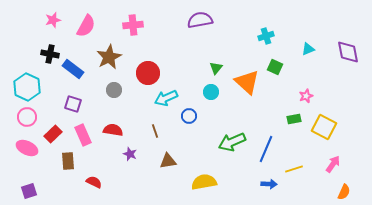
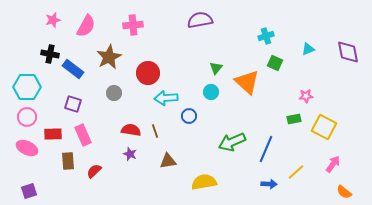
green square at (275, 67): moved 4 px up
cyan hexagon at (27, 87): rotated 24 degrees counterclockwise
gray circle at (114, 90): moved 3 px down
pink star at (306, 96): rotated 16 degrees clockwise
cyan arrow at (166, 98): rotated 20 degrees clockwise
red semicircle at (113, 130): moved 18 px right
red rectangle at (53, 134): rotated 42 degrees clockwise
yellow line at (294, 169): moved 2 px right, 3 px down; rotated 24 degrees counterclockwise
red semicircle at (94, 182): moved 11 px up; rotated 70 degrees counterclockwise
orange semicircle at (344, 192): rotated 105 degrees clockwise
